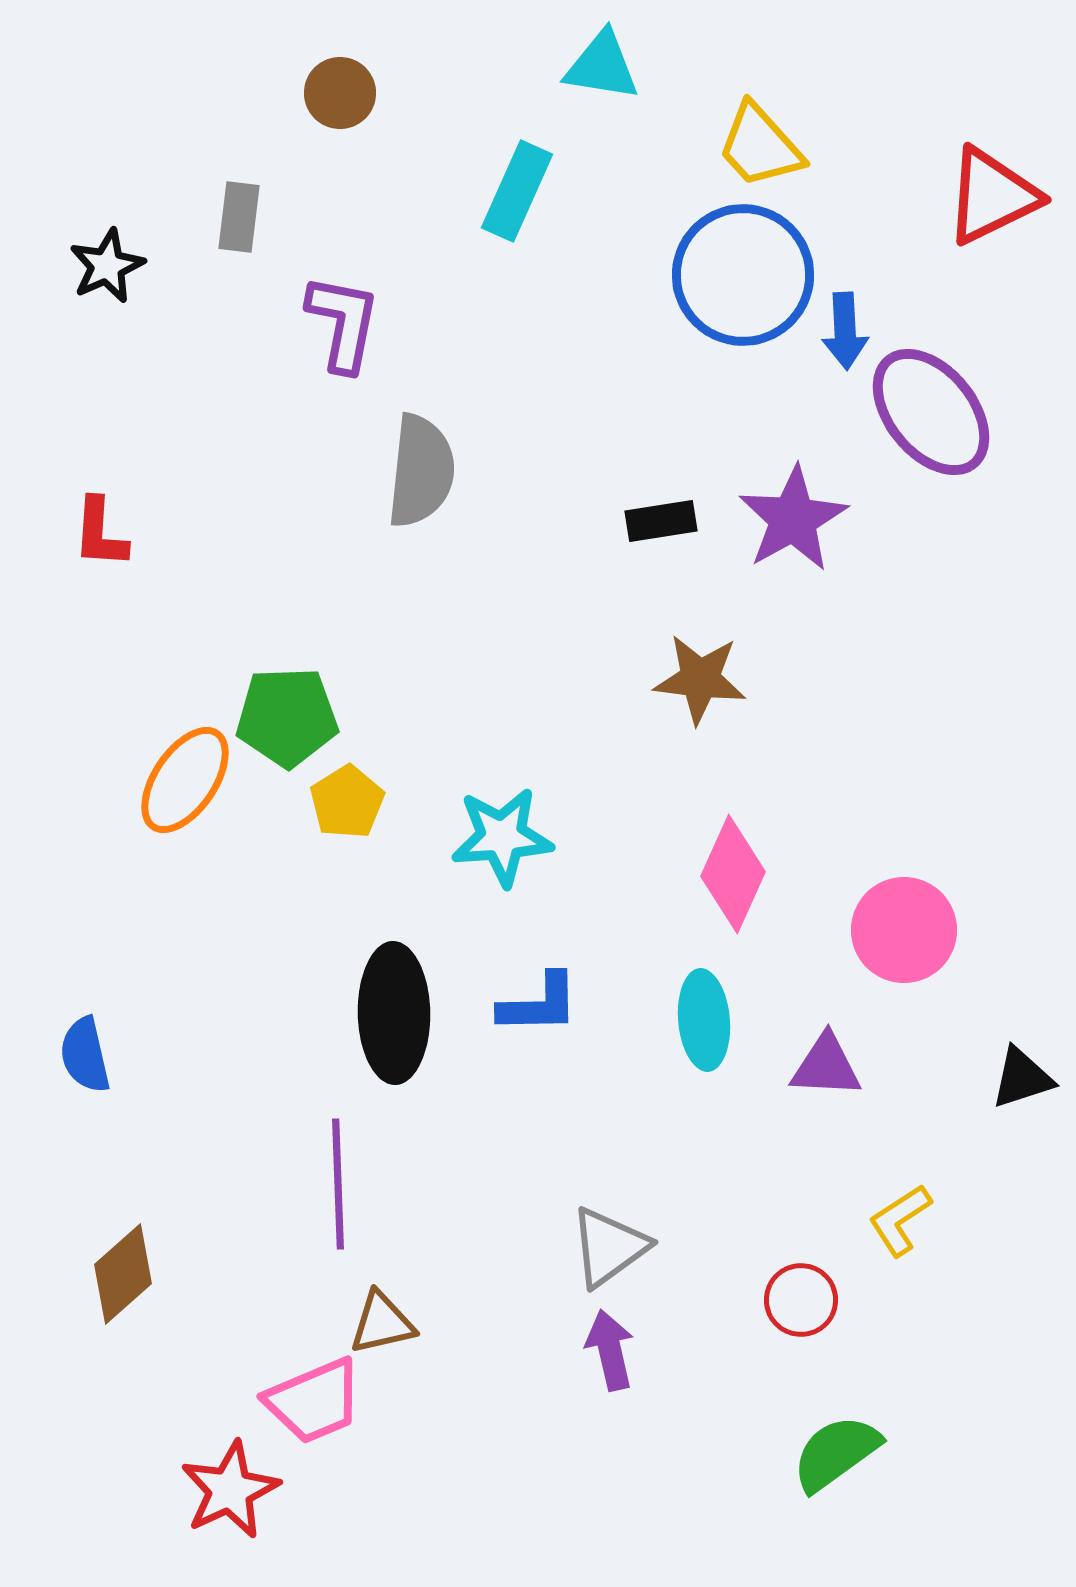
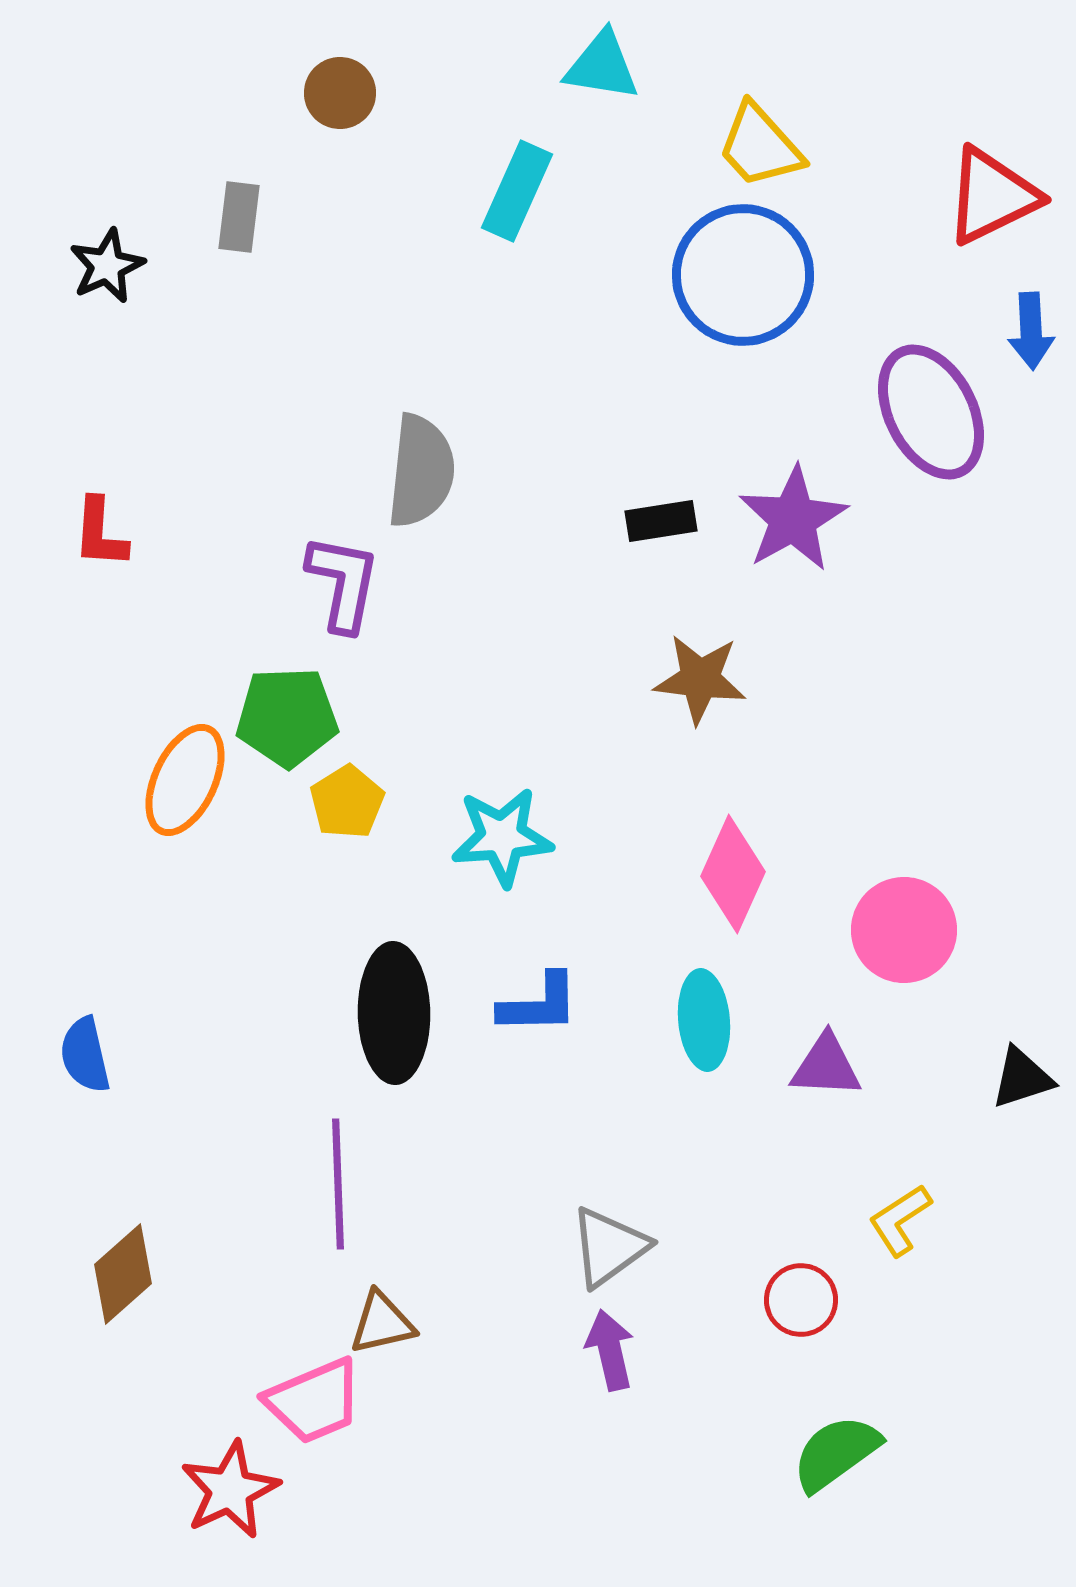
purple L-shape: moved 260 px down
blue arrow: moved 186 px right
purple ellipse: rotated 12 degrees clockwise
orange ellipse: rotated 9 degrees counterclockwise
